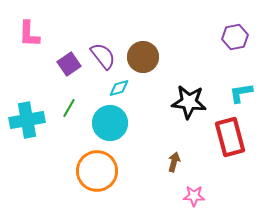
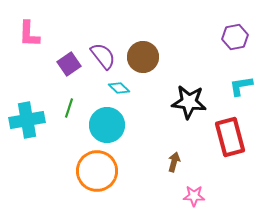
cyan diamond: rotated 60 degrees clockwise
cyan L-shape: moved 7 px up
green line: rotated 12 degrees counterclockwise
cyan circle: moved 3 px left, 2 px down
